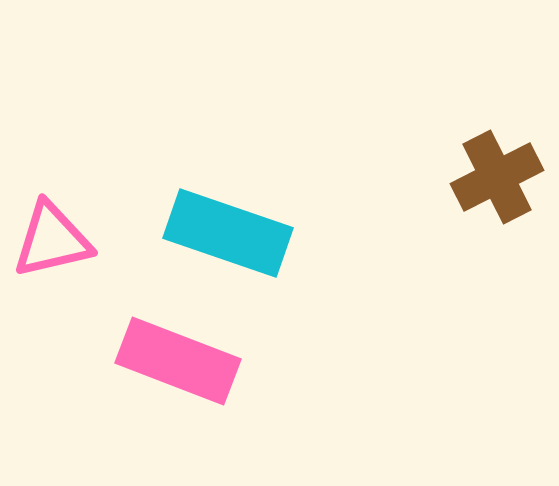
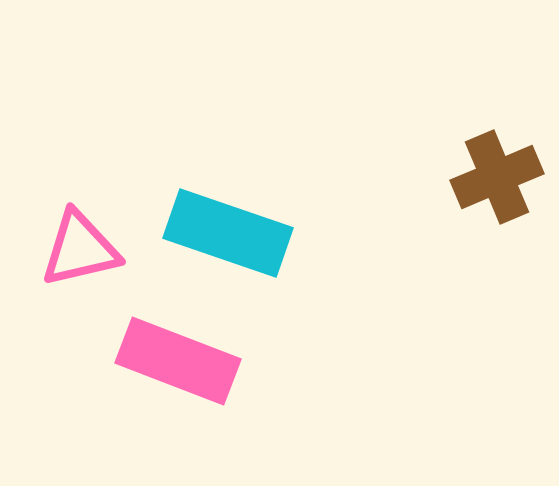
brown cross: rotated 4 degrees clockwise
pink triangle: moved 28 px right, 9 px down
